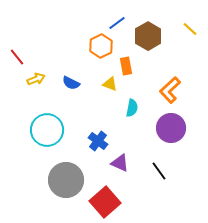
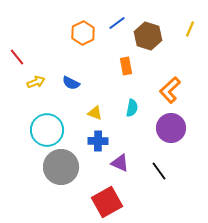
yellow line: rotated 70 degrees clockwise
brown hexagon: rotated 12 degrees counterclockwise
orange hexagon: moved 18 px left, 13 px up
yellow arrow: moved 3 px down
yellow triangle: moved 15 px left, 29 px down
blue cross: rotated 36 degrees counterclockwise
gray circle: moved 5 px left, 13 px up
red square: moved 2 px right; rotated 12 degrees clockwise
